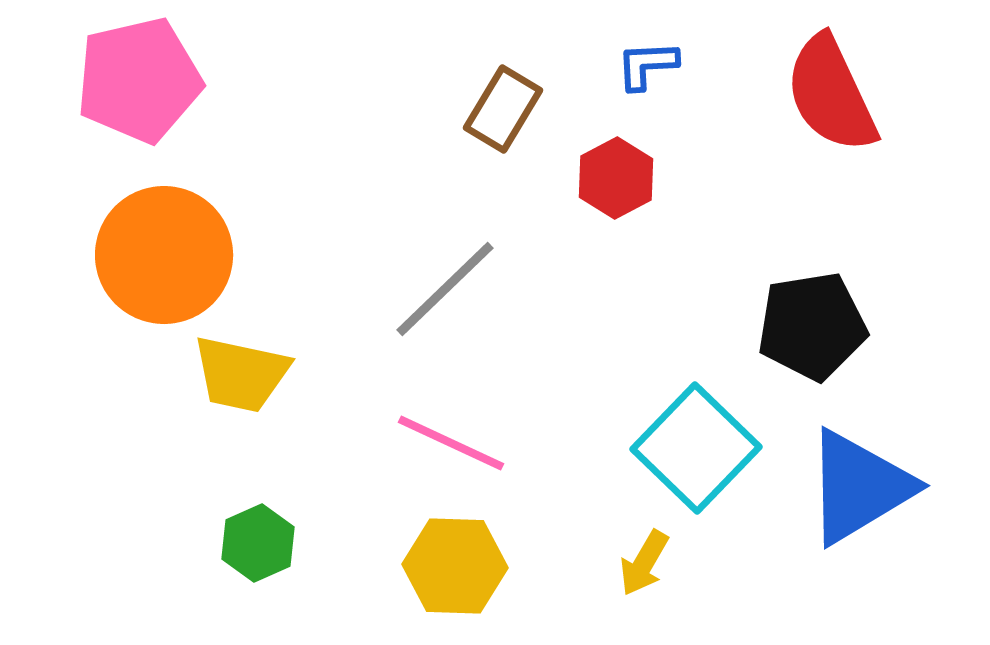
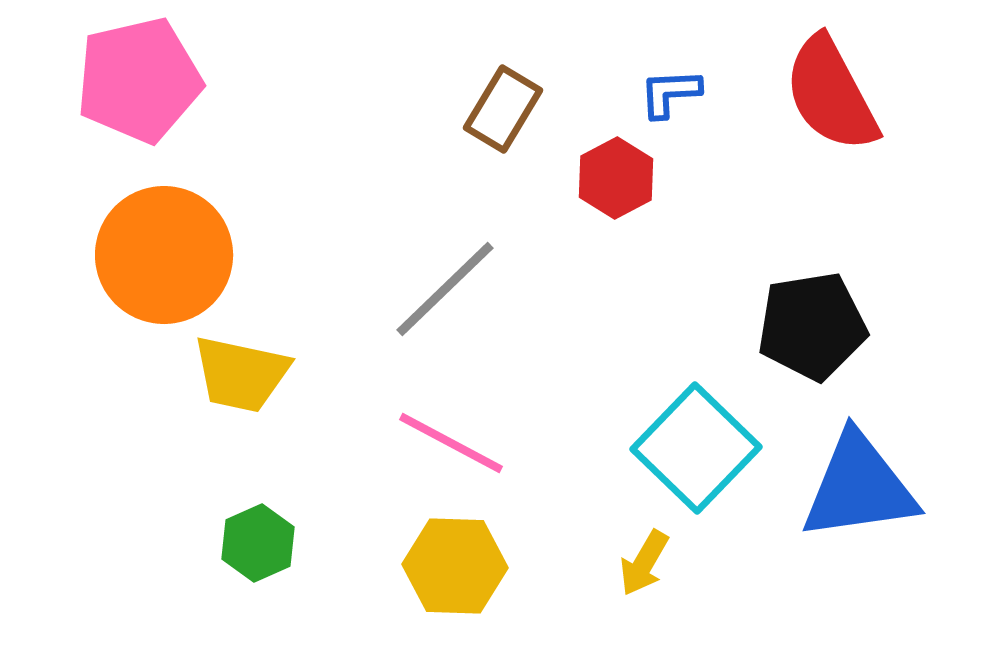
blue L-shape: moved 23 px right, 28 px down
red semicircle: rotated 3 degrees counterclockwise
pink line: rotated 3 degrees clockwise
blue triangle: rotated 23 degrees clockwise
